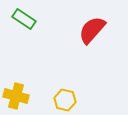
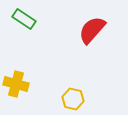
yellow cross: moved 12 px up
yellow hexagon: moved 8 px right, 1 px up
